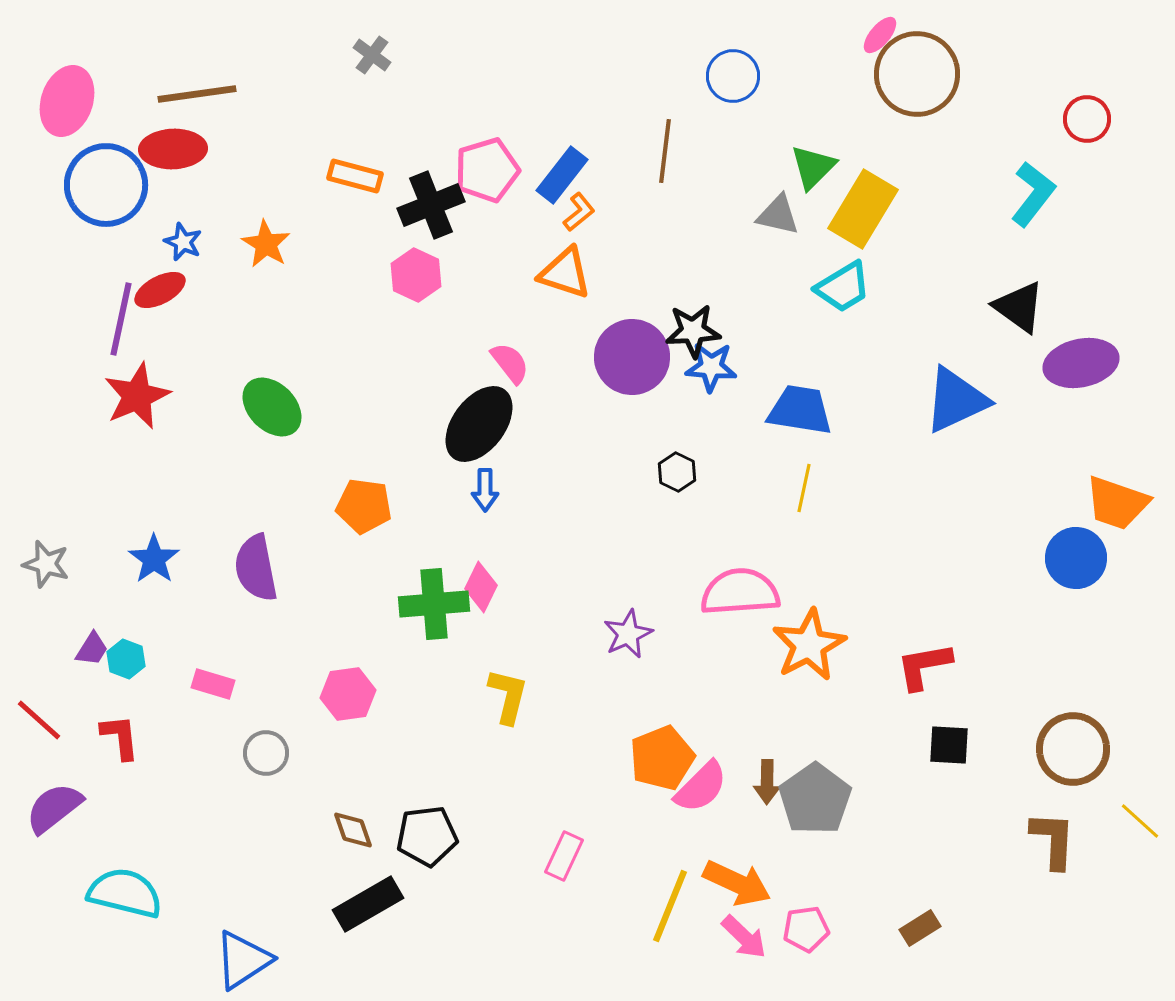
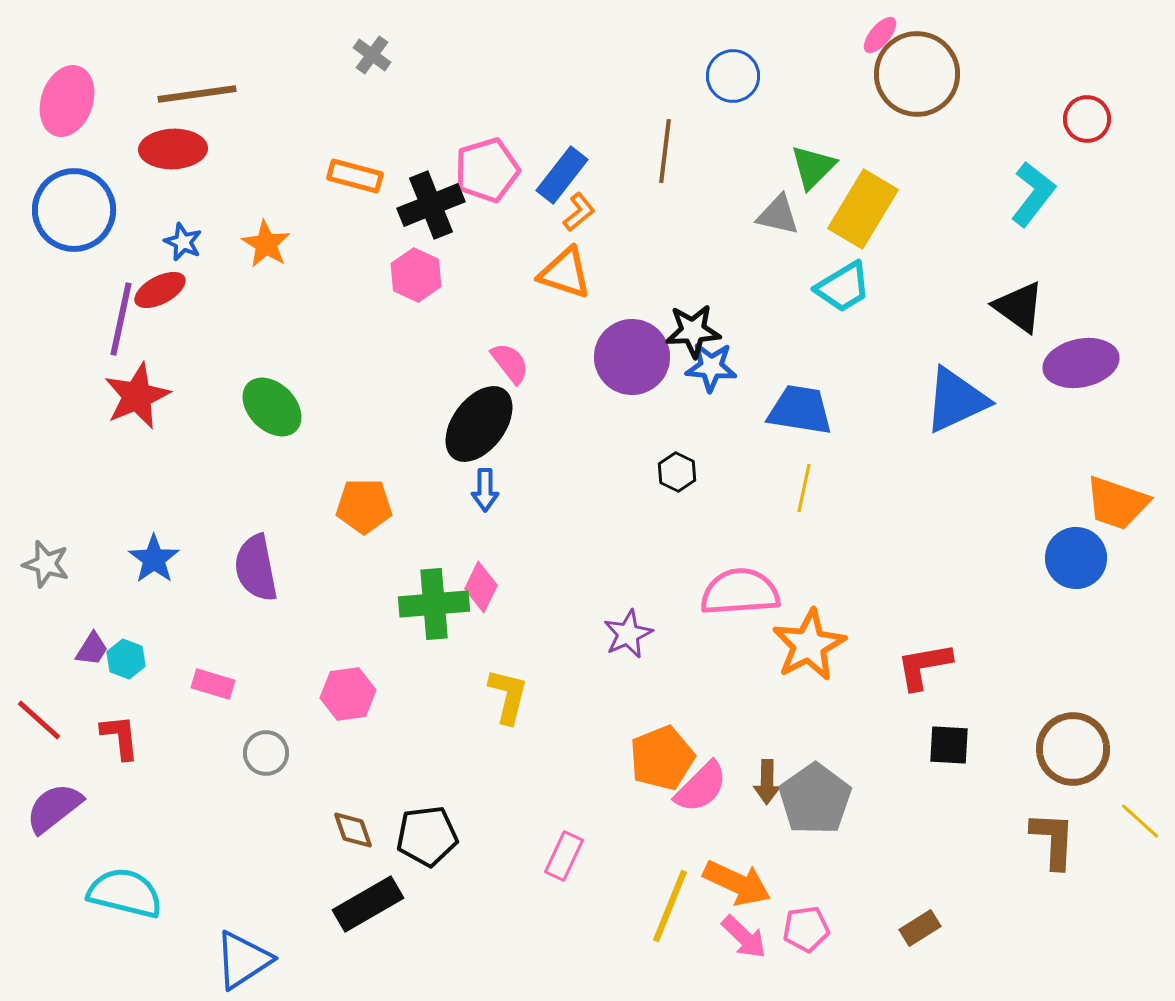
blue circle at (106, 185): moved 32 px left, 25 px down
orange pentagon at (364, 506): rotated 8 degrees counterclockwise
